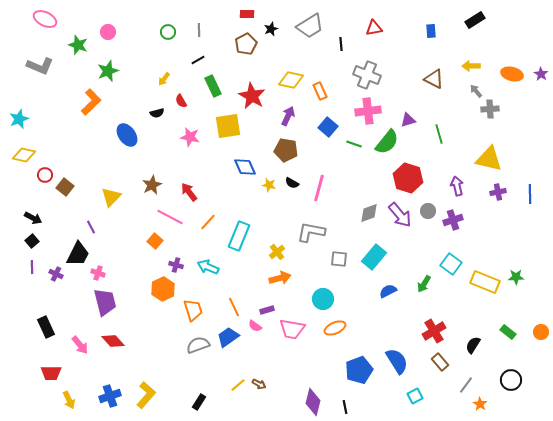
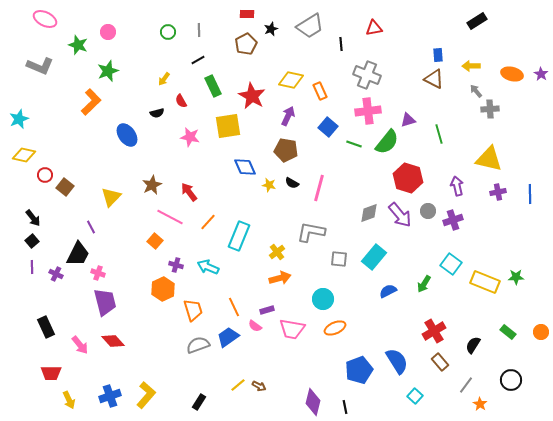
black rectangle at (475, 20): moved 2 px right, 1 px down
blue rectangle at (431, 31): moved 7 px right, 24 px down
black arrow at (33, 218): rotated 24 degrees clockwise
brown arrow at (259, 384): moved 2 px down
cyan square at (415, 396): rotated 21 degrees counterclockwise
